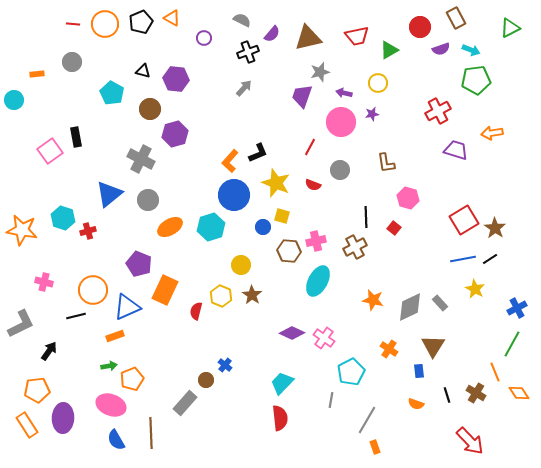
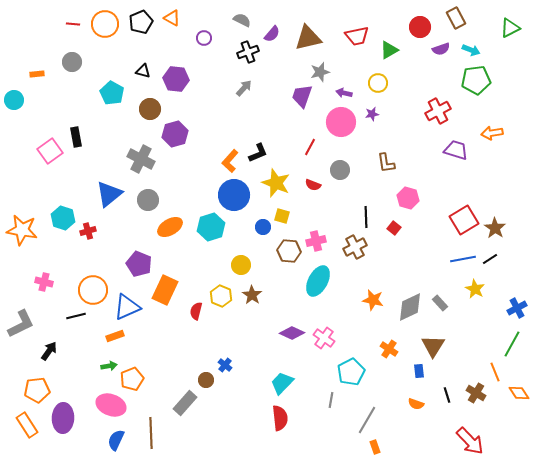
blue semicircle at (116, 440): rotated 55 degrees clockwise
